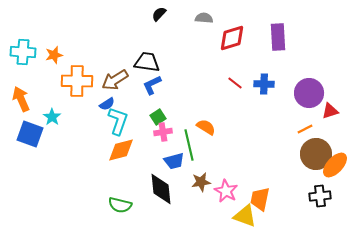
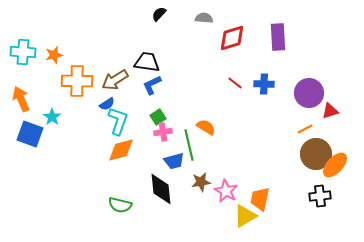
yellow triangle: rotated 50 degrees counterclockwise
